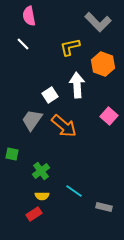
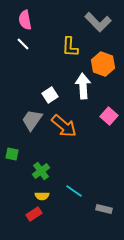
pink semicircle: moved 4 px left, 4 px down
yellow L-shape: rotated 75 degrees counterclockwise
white arrow: moved 6 px right, 1 px down
gray rectangle: moved 2 px down
